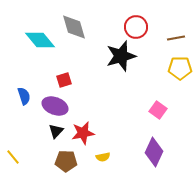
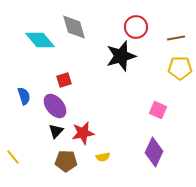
purple ellipse: rotated 30 degrees clockwise
pink square: rotated 12 degrees counterclockwise
